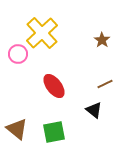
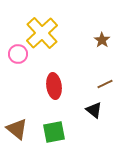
red ellipse: rotated 30 degrees clockwise
